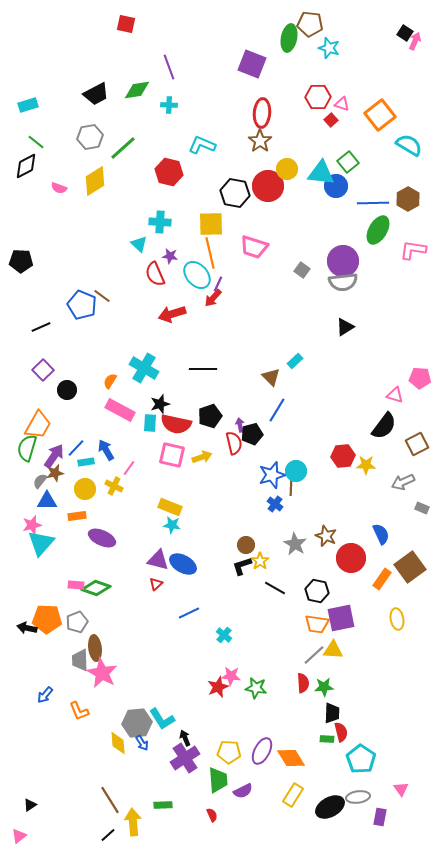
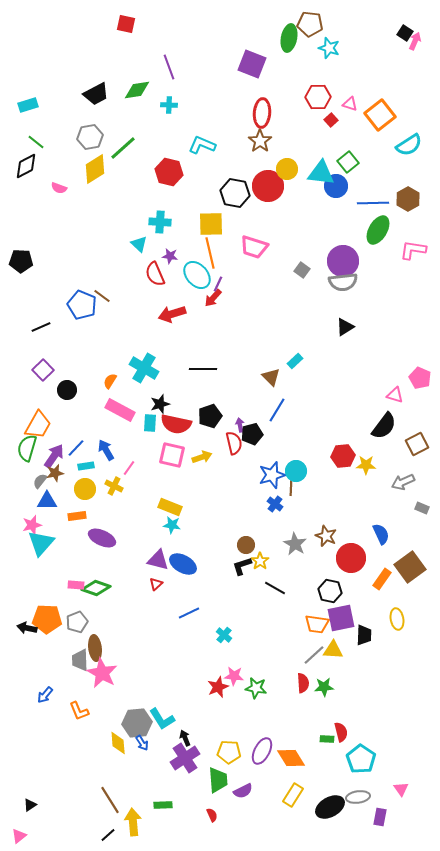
pink triangle at (342, 104): moved 8 px right
cyan semicircle at (409, 145): rotated 116 degrees clockwise
yellow diamond at (95, 181): moved 12 px up
pink pentagon at (420, 378): rotated 20 degrees clockwise
cyan rectangle at (86, 462): moved 4 px down
black hexagon at (317, 591): moved 13 px right
pink star at (231, 676): moved 3 px right
black trapezoid at (332, 713): moved 32 px right, 78 px up
